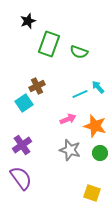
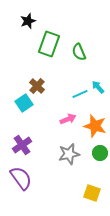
green semicircle: rotated 48 degrees clockwise
brown cross: rotated 21 degrees counterclockwise
gray star: moved 1 px left, 4 px down; rotated 30 degrees counterclockwise
